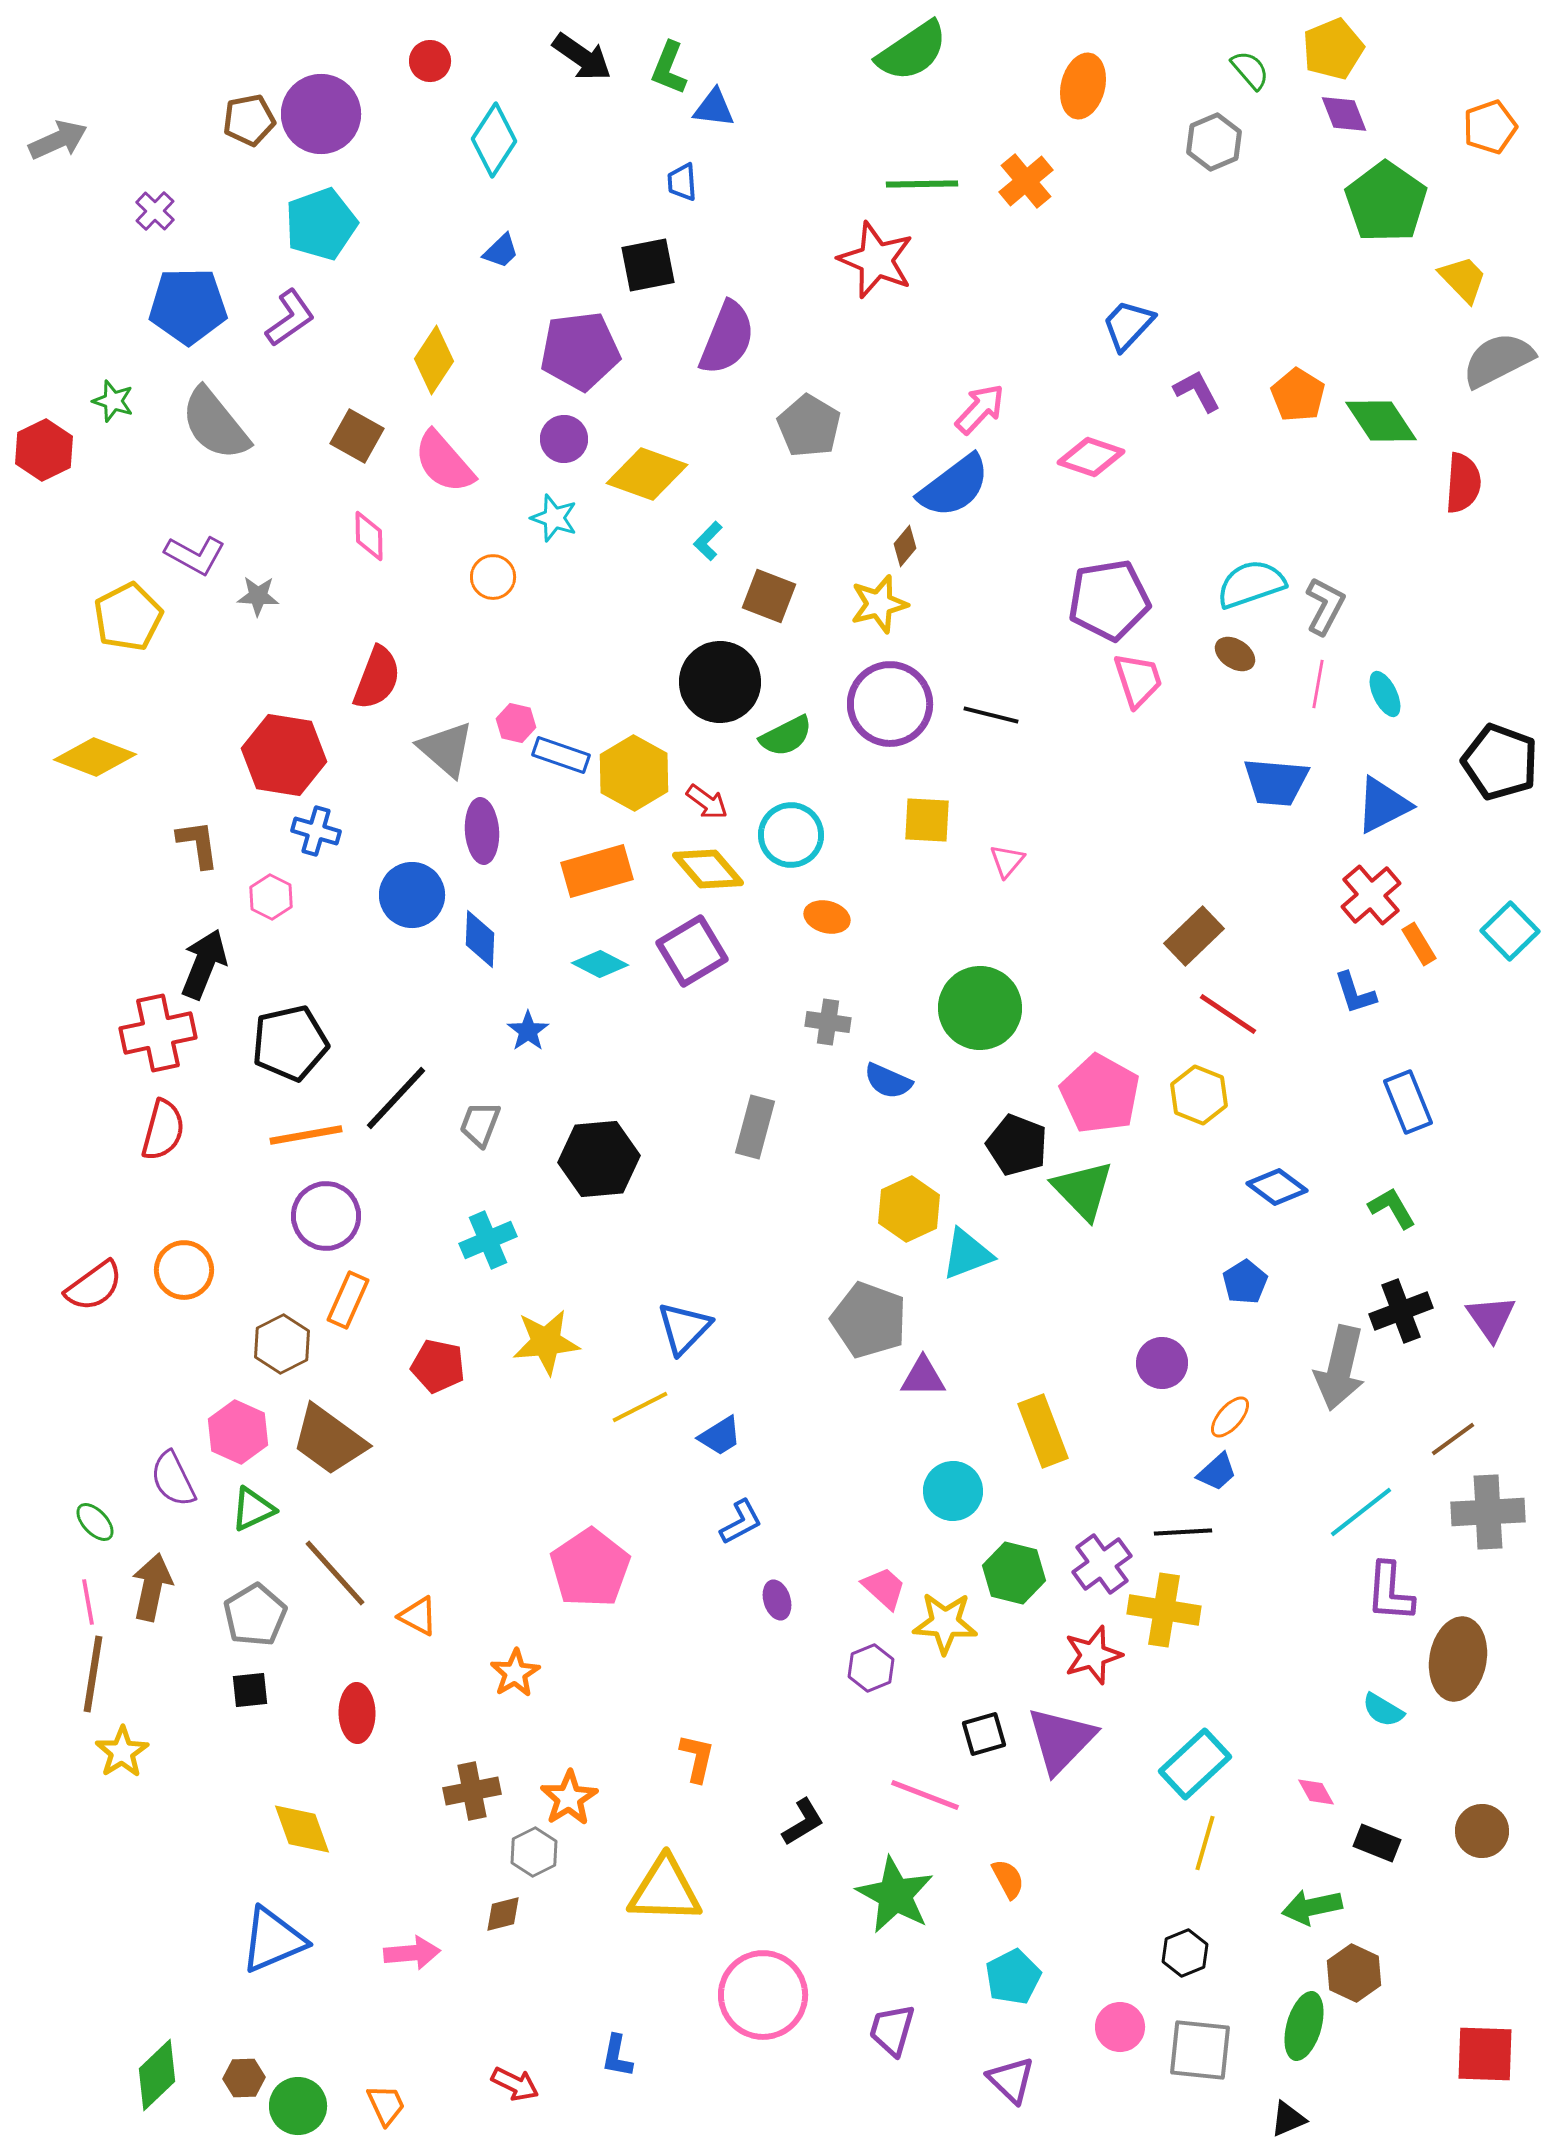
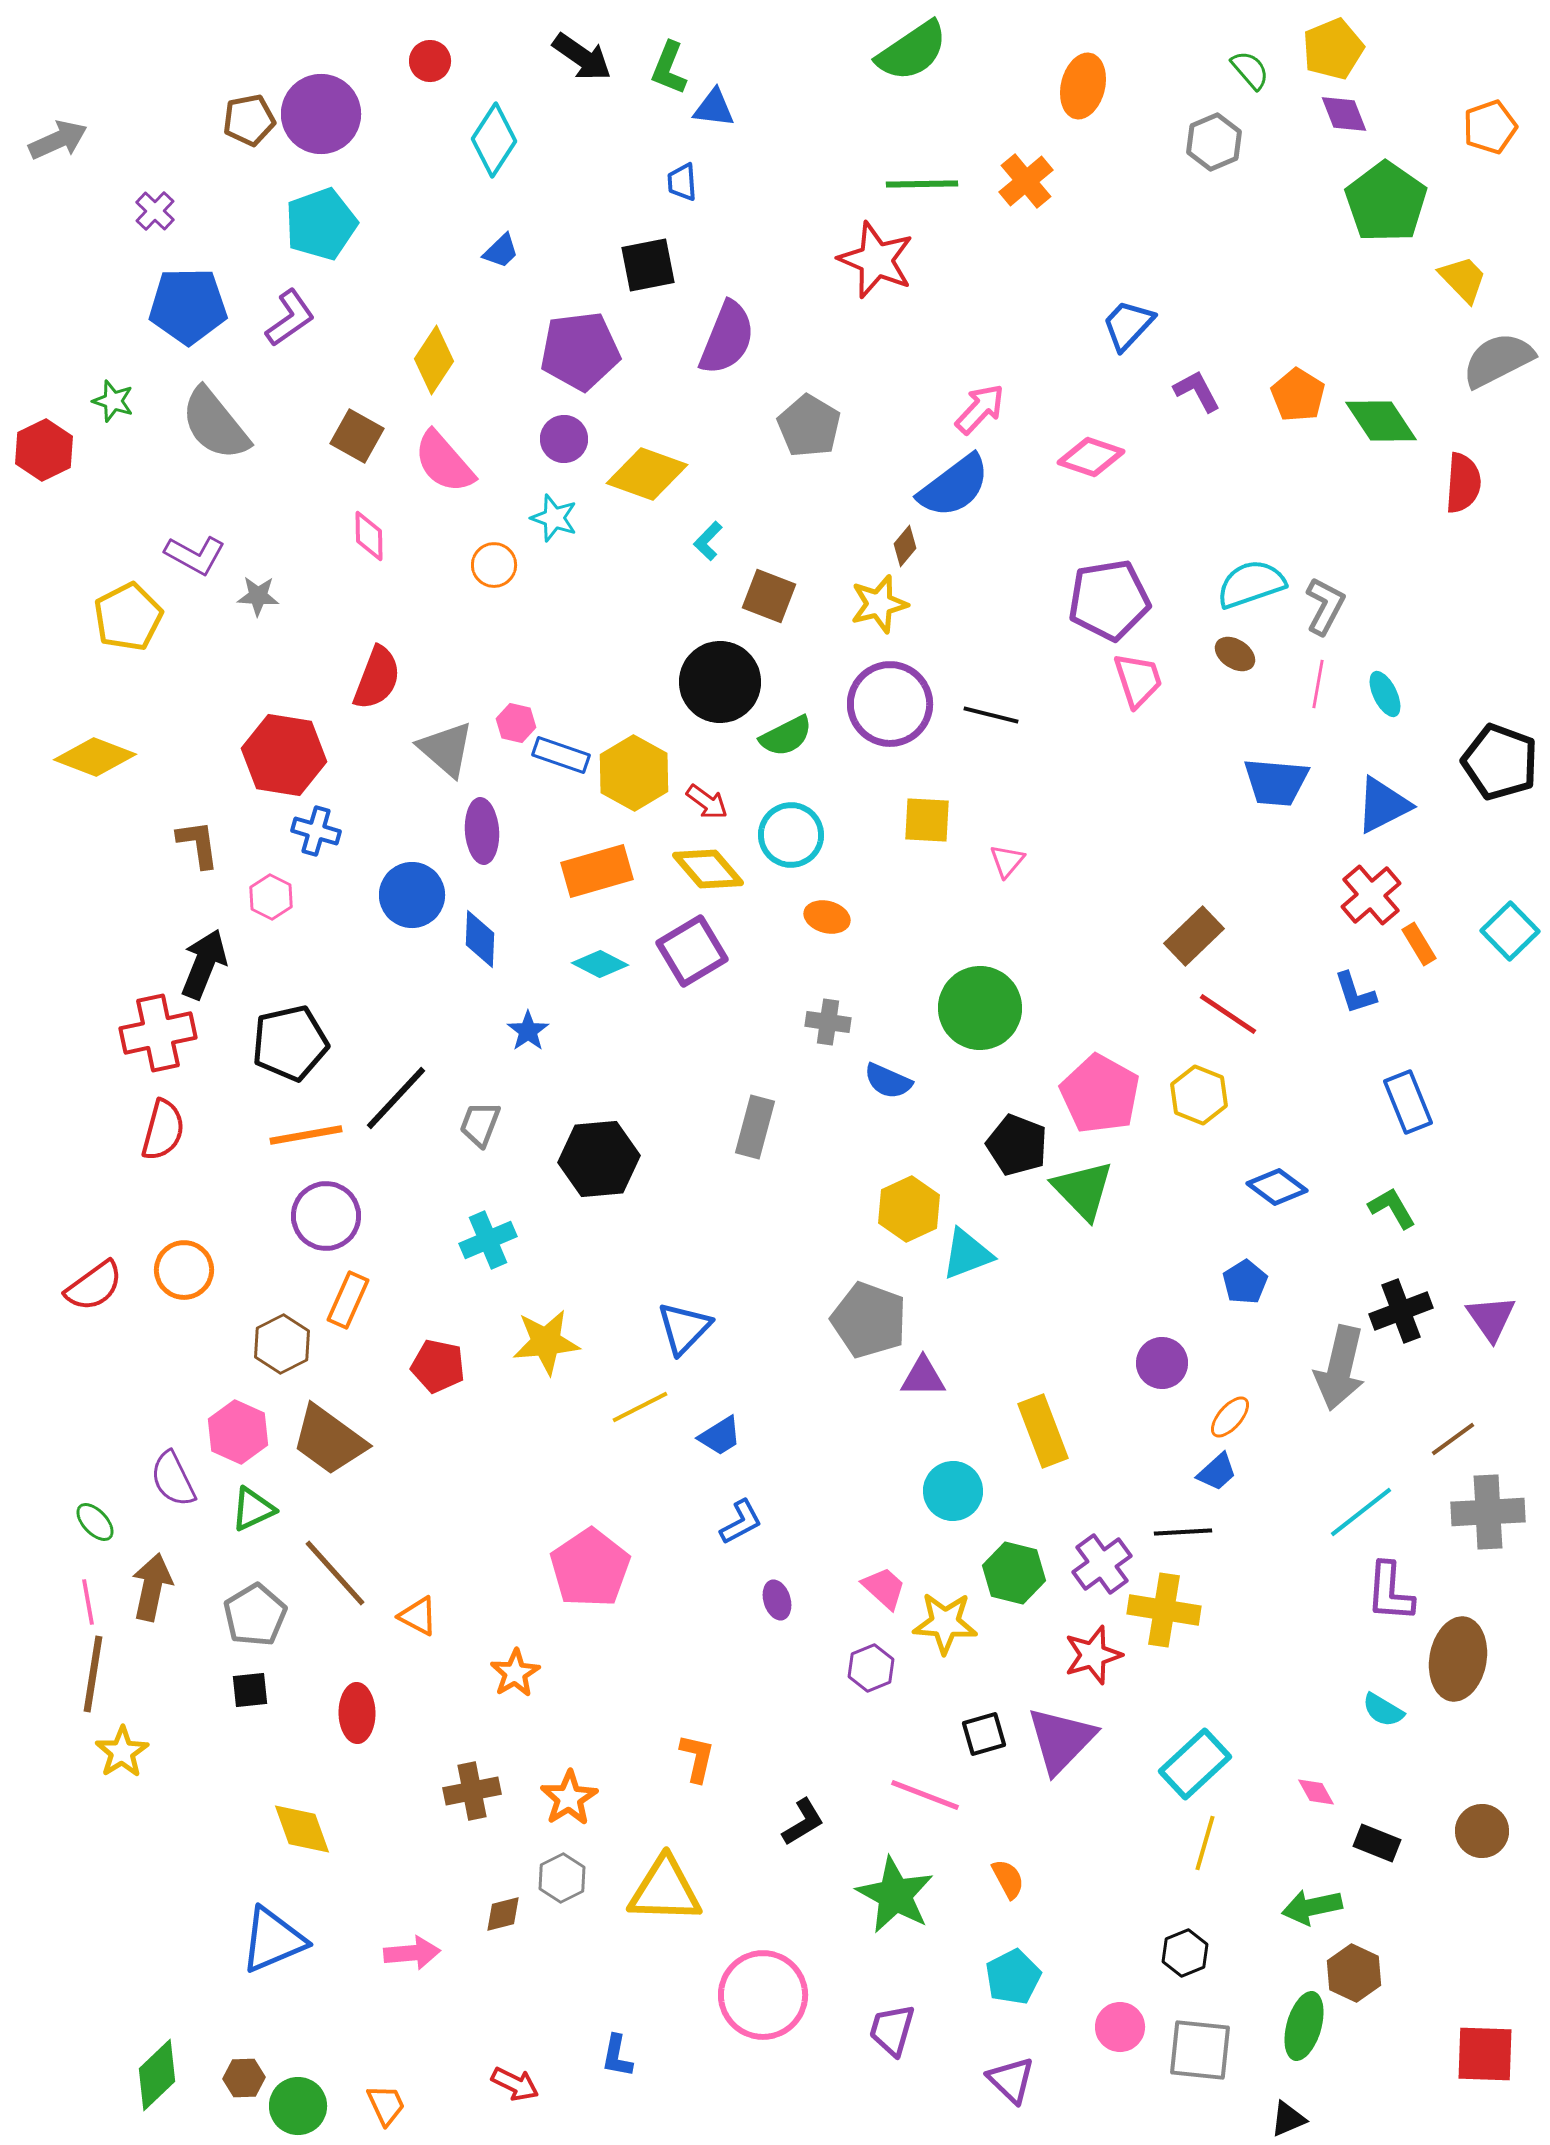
orange circle at (493, 577): moved 1 px right, 12 px up
gray hexagon at (534, 1852): moved 28 px right, 26 px down
